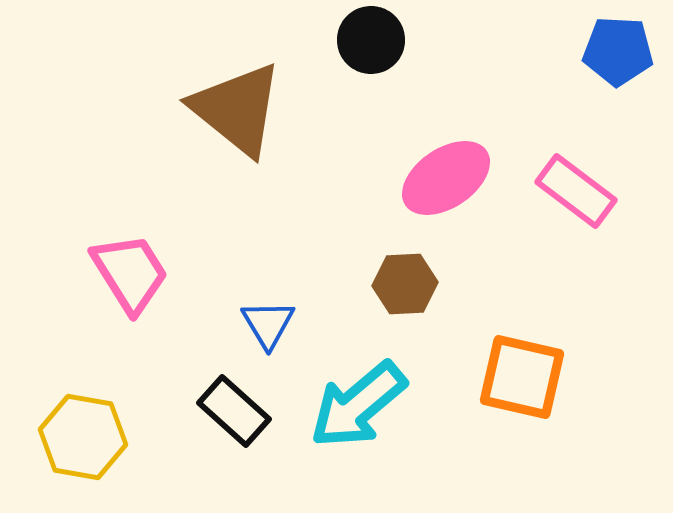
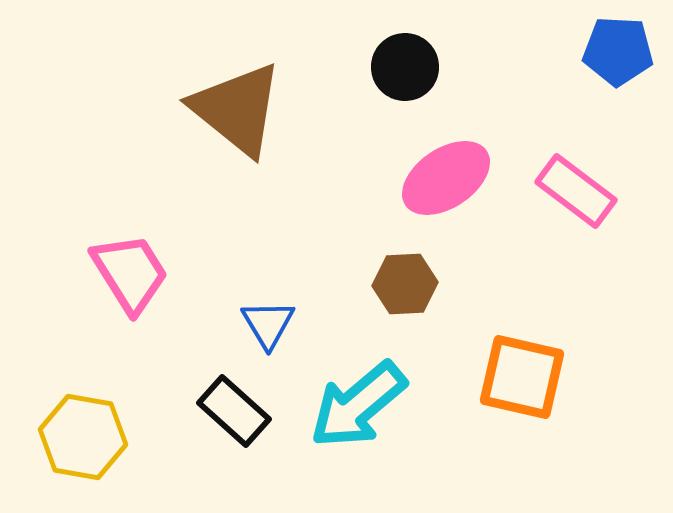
black circle: moved 34 px right, 27 px down
